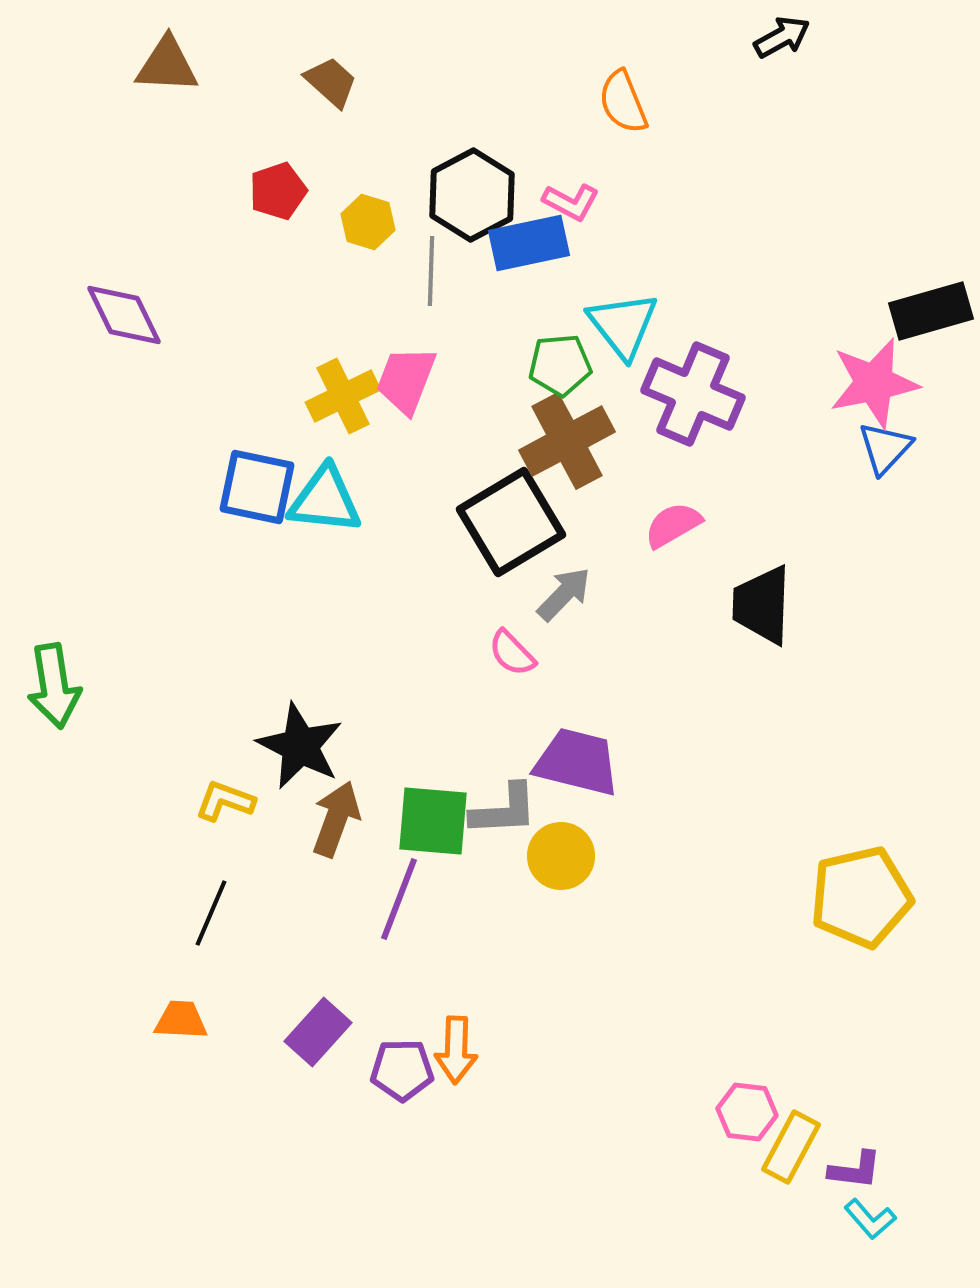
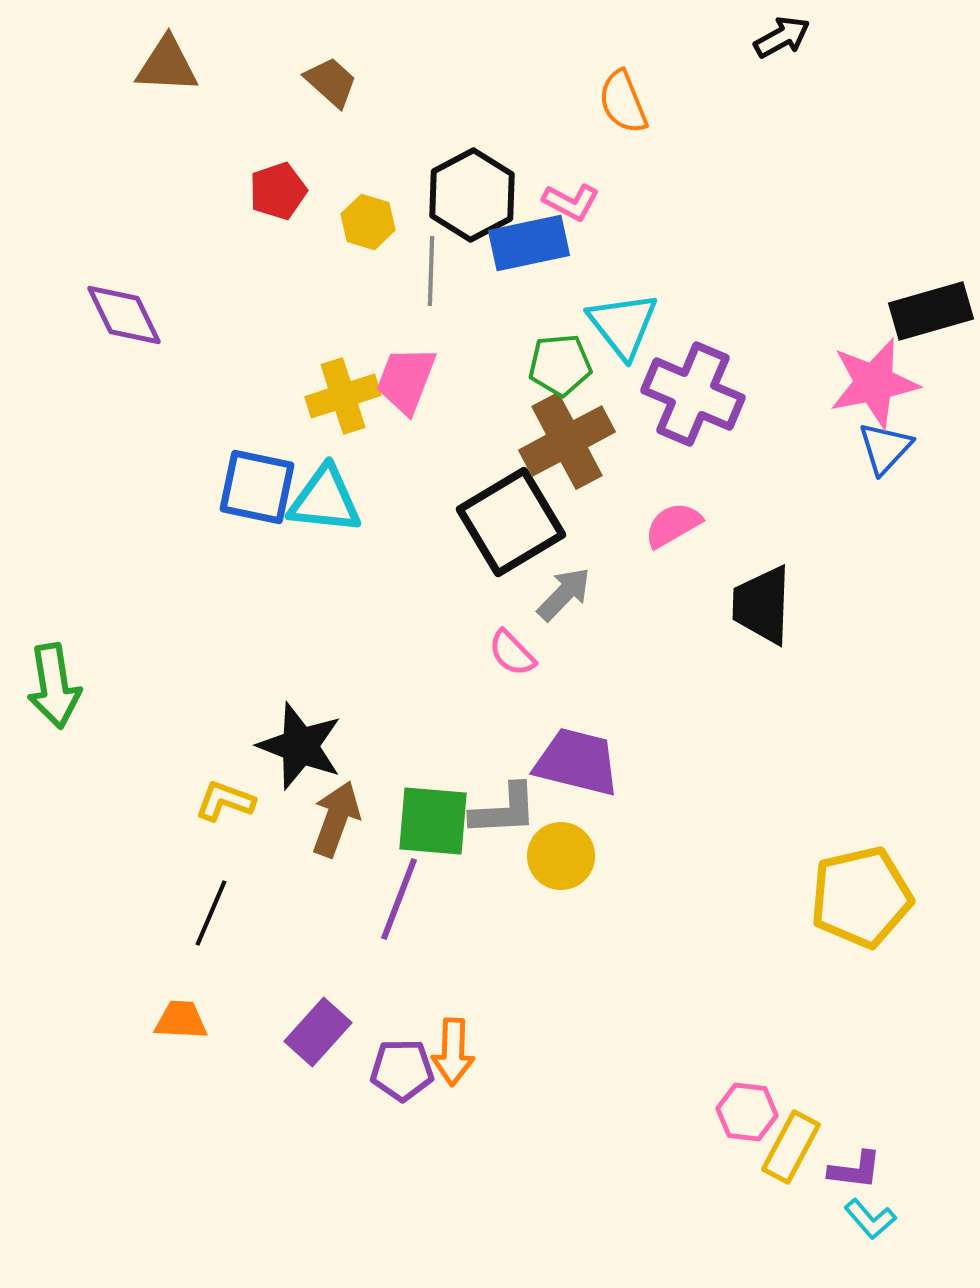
yellow cross at (343, 396): rotated 8 degrees clockwise
black star at (300, 746): rotated 6 degrees counterclockwise
orange arrow at (456, 1050): moved 3 px left, 2 px down
